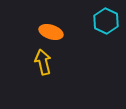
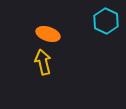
orange ellipse: moved 3 px left, 2 px down
